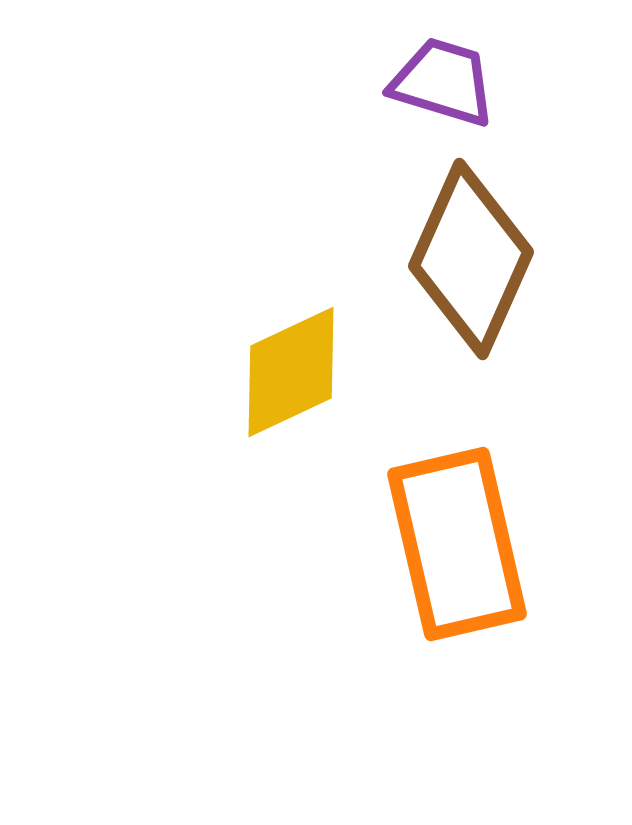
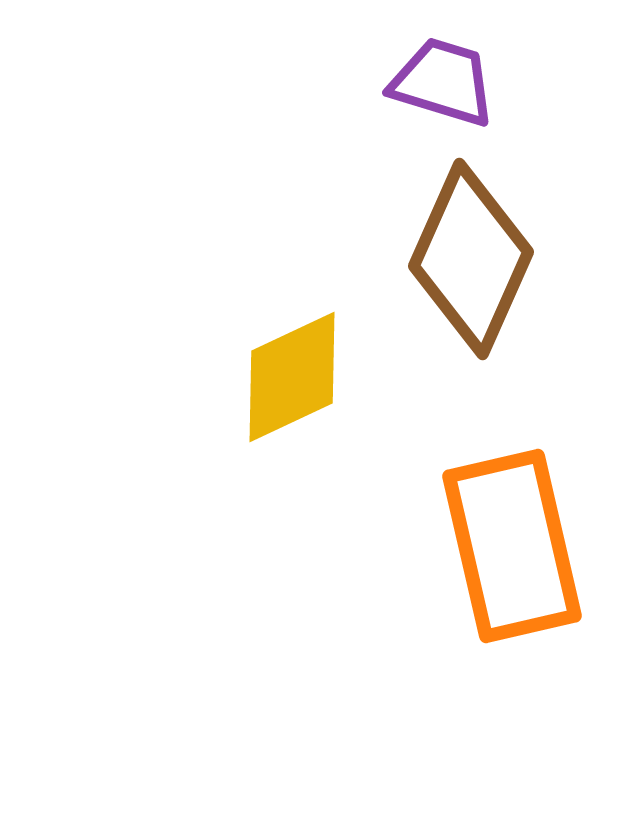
yellow diamond: moved 1 px right, 5 px down
orange rectangle: moved 55 px right, 2 px down
